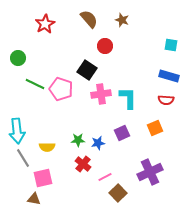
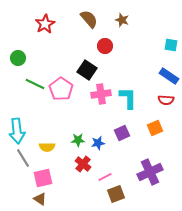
blue rectangle: rotated 18 degrees clockwise
pink pentagon: rotated 15 degrees clockwise
brown square: moved 2 px left, 1 px down; rotated 24 degrees clockwise
brown triangle: moved 6 px right; rotated 24 degrees clockwise
